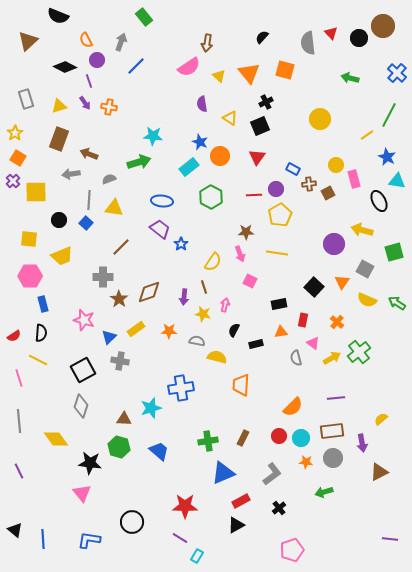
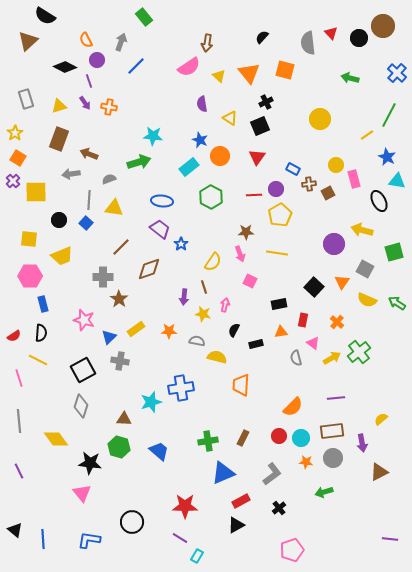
black semicircle at (58, 16): moved 13 px left; rotated 10 degrees clockwise
blue star at (200, 142): moved 2 px up
brown diamond at (149, 292): moved 23 px up
cyan star at (151, 408): moved 6 px up
